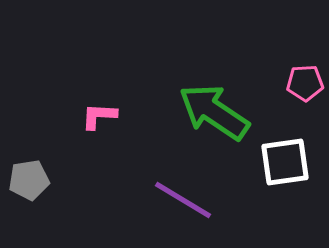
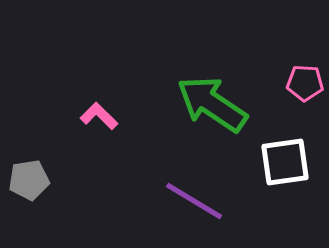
pink pentagon: rotated 6 degrees clockwise
green arrow: moved 2 px left, 8 px up
pink L-shape: rotated 42 degrees clockwise
purple line: moved 11 px right, 1 px down
